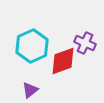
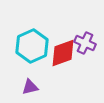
red diamond: moved 8 px up
purple triangle: moved 3 px up; rotated 24 degrees clockwise
